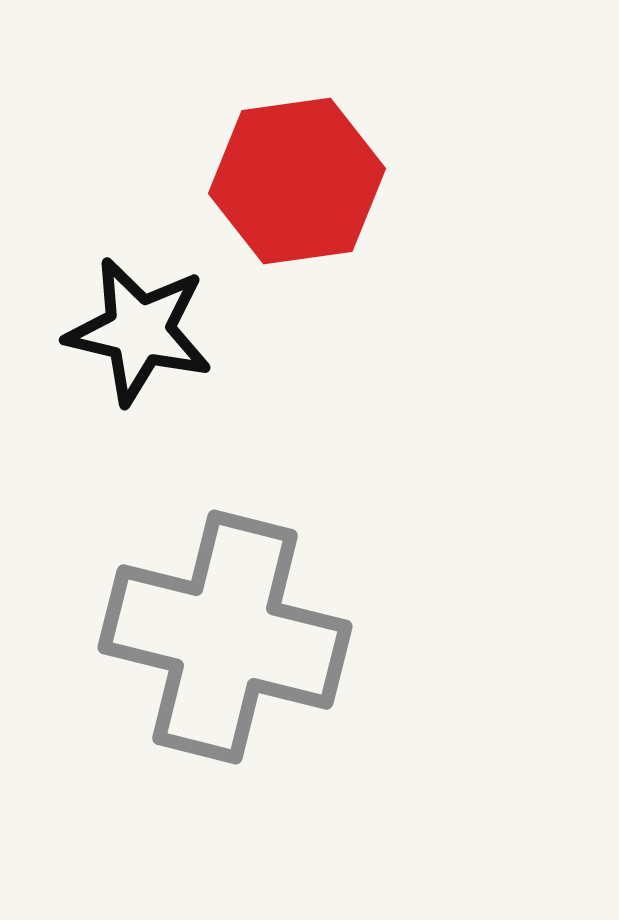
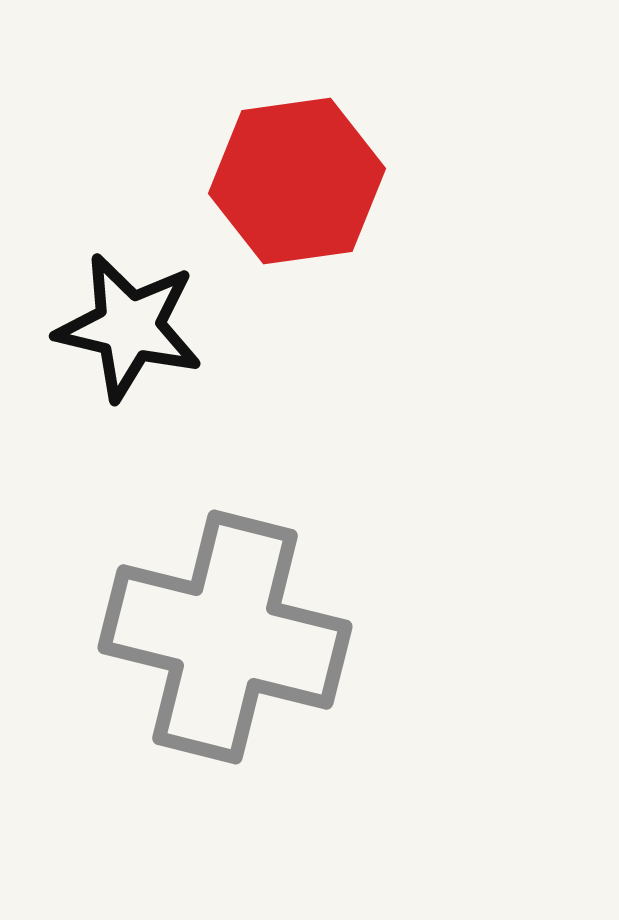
black star: moved 10 px left, 4 px up
